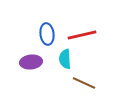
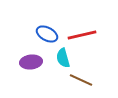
blue ellipse: rotated 55 degrees counterclockwise
cyan semicircle: moved 2 px left, 1 px up; rotated 12 degrees counterclockwise
brown line: moved 3 px left, 3 px up
